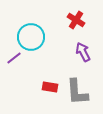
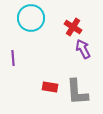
red cross: moved 3 px left, 7 px down
cyan circle: moved 19 px up
purple arrow: moved 3 px up
purple line: moved 1 px left; rotated 56 degrees counterclockwise
